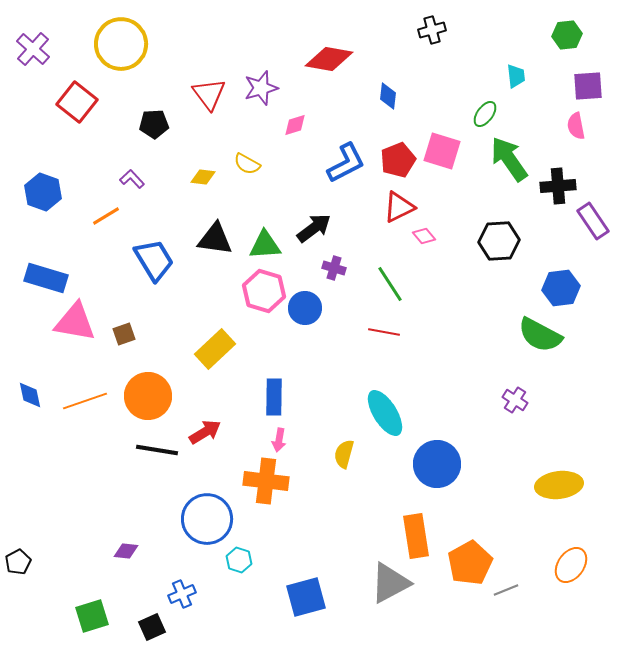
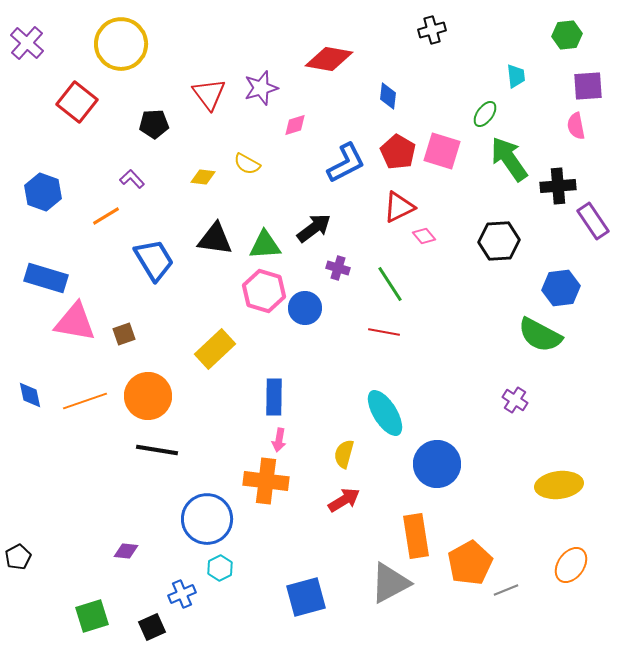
purple cross at (33, 49): moved 6 px left, 6 px up
red pentagon at (398, 160): moved 8 px up; rotated 20 degrees counterclockwise
purple cross at (334, 268): moved 4 px right
red arrow at (205, 432): moved 139 px right, 68 px down
cyan hexagon at (239, 560): moved 19 px left, 8 px down; rotated 15 degrees clockwise
black pentagon at (18, 562): moved 5 px up
